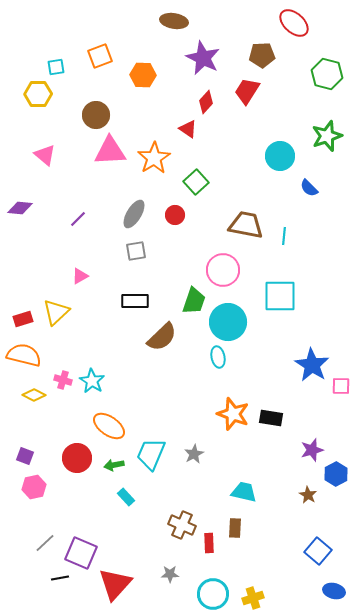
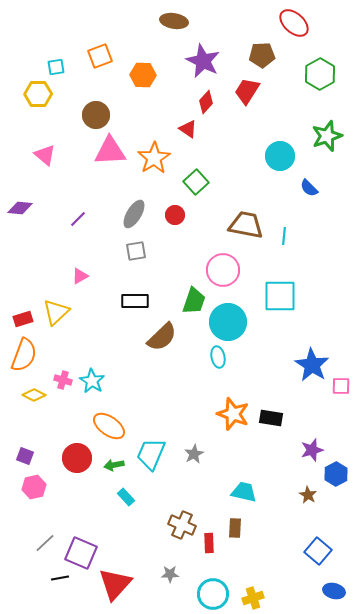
purple star at (203, 58): moved 3 px down
green hexagon at (327, 74): moved 7 px left; rotated 16 degrees clockwise
orange semicircle at (24, 355): rotated 96 degrees clockwise
